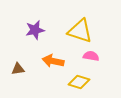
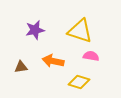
brown triangle: moved 3 px right, 2 px up
